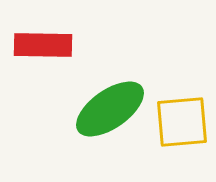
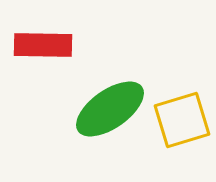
yellow square: moved 2 px up; rotated 12 degrees counterclockwise
